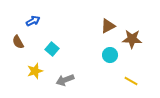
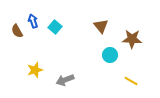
blue arrow: rotated 80 degrees counterclockwise
brown triangle: moved 7 px left; rotated 42 degrees counterclockwise
brown semicircle: moved 1 px left, 11 px up
cyan square: moved 3 px right, 22 px up
yellow star: moved 1 px up
